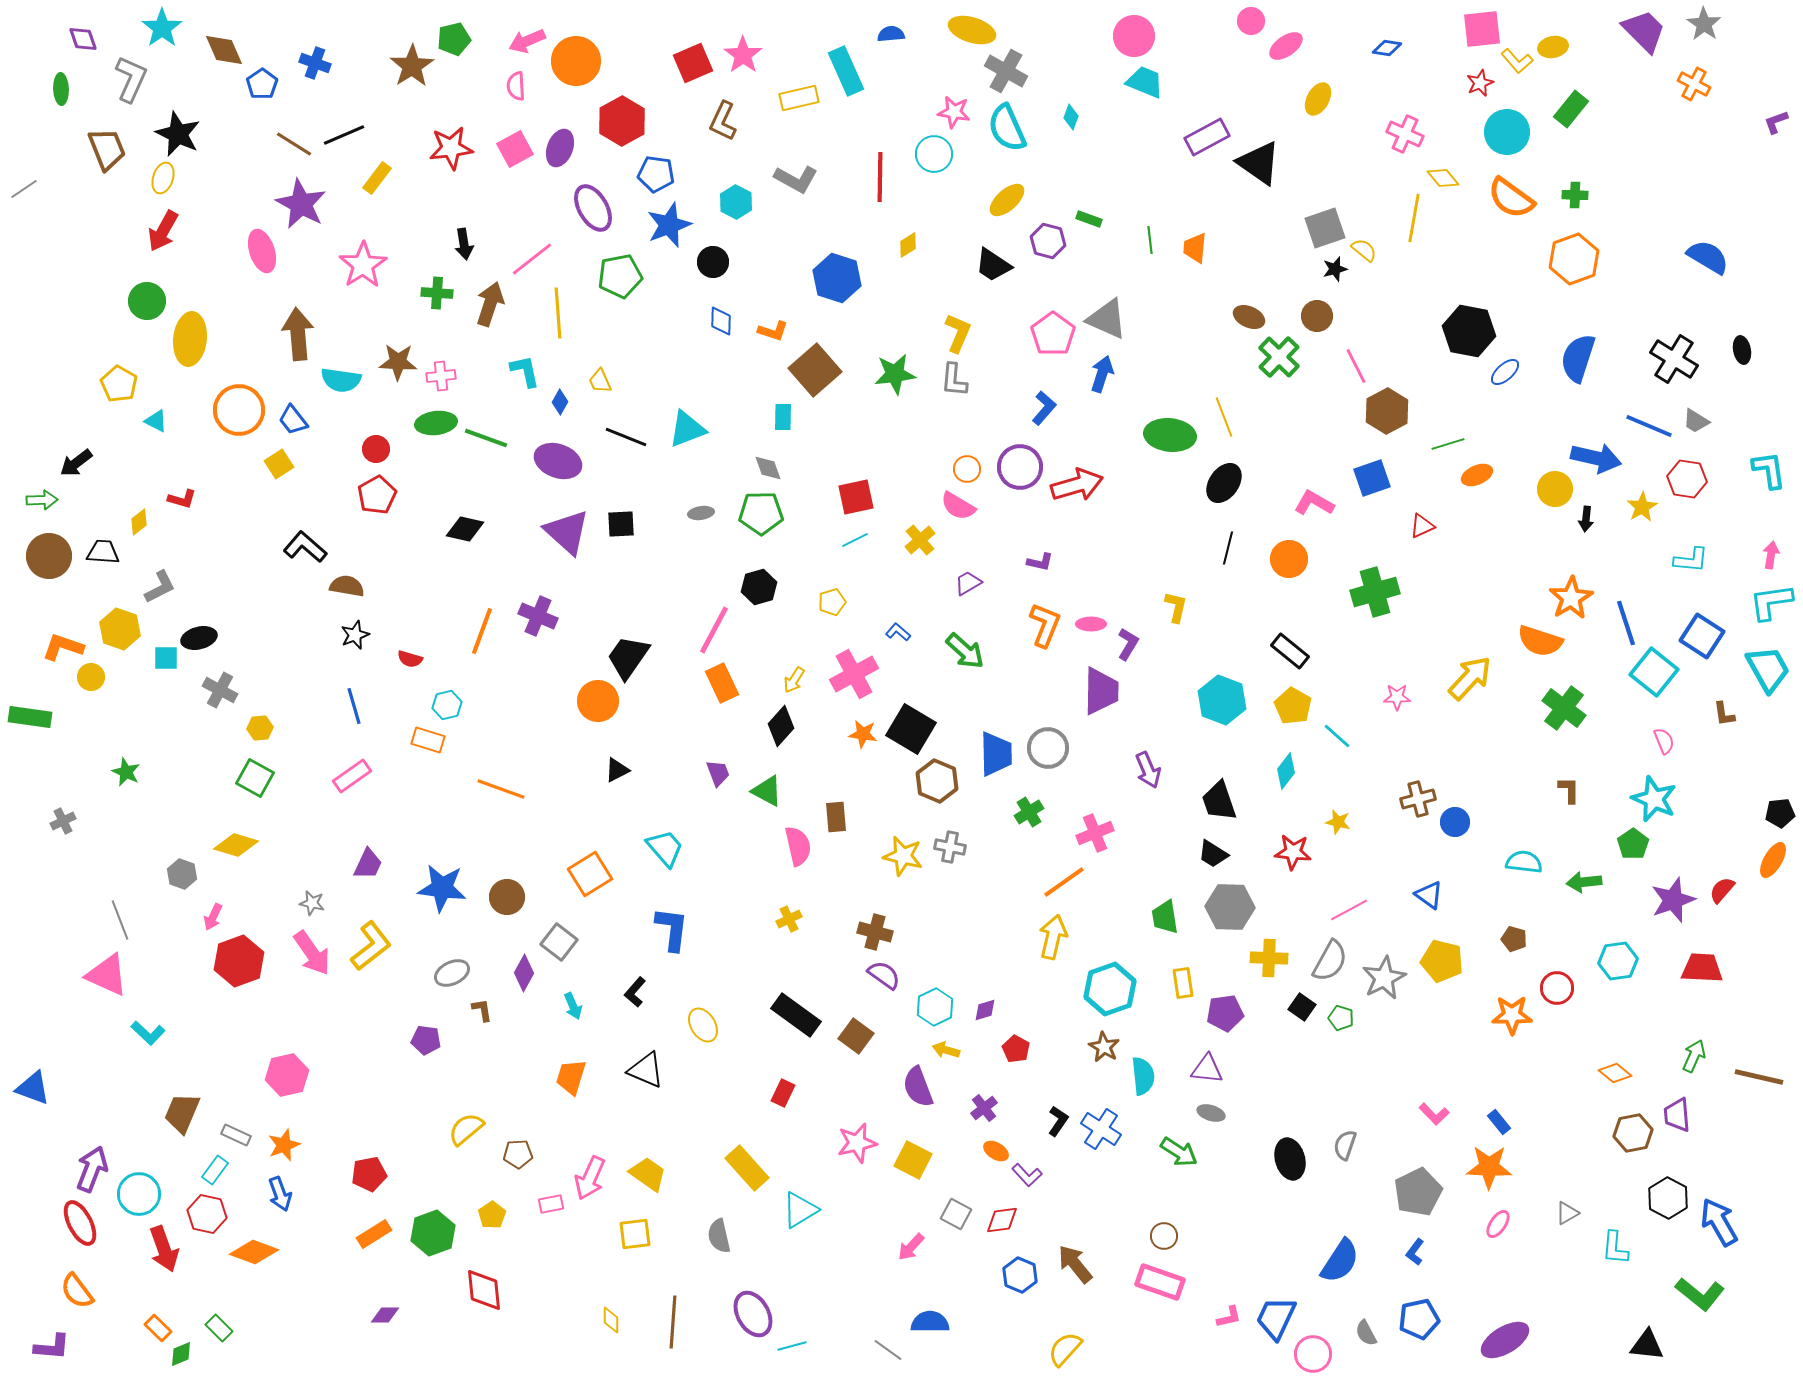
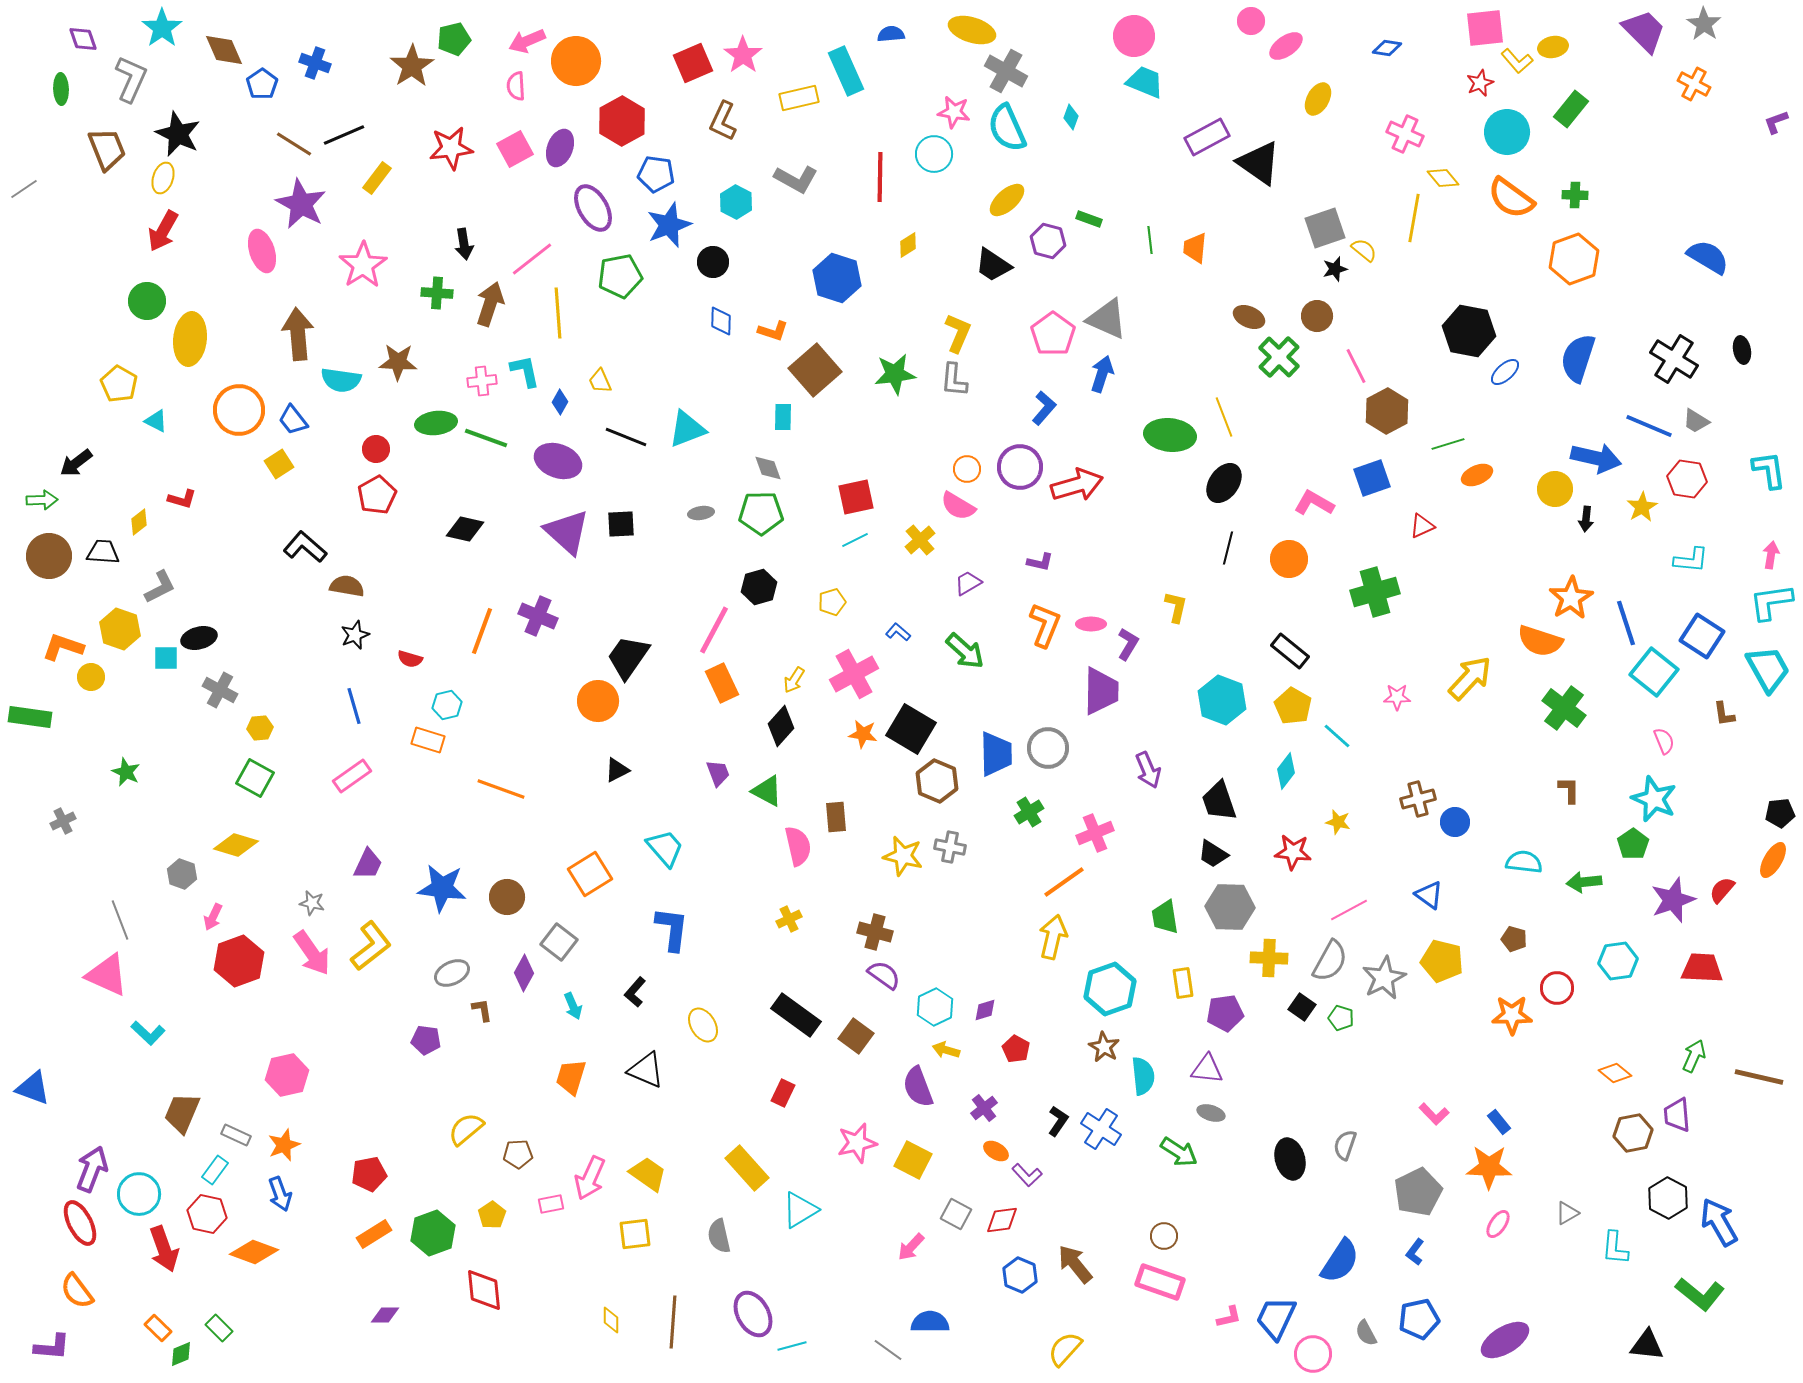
pink square at (1482, 29): moved 3 px right, 1 px up
pink cross at (441, 376): moved 41 px right, 5 px down
